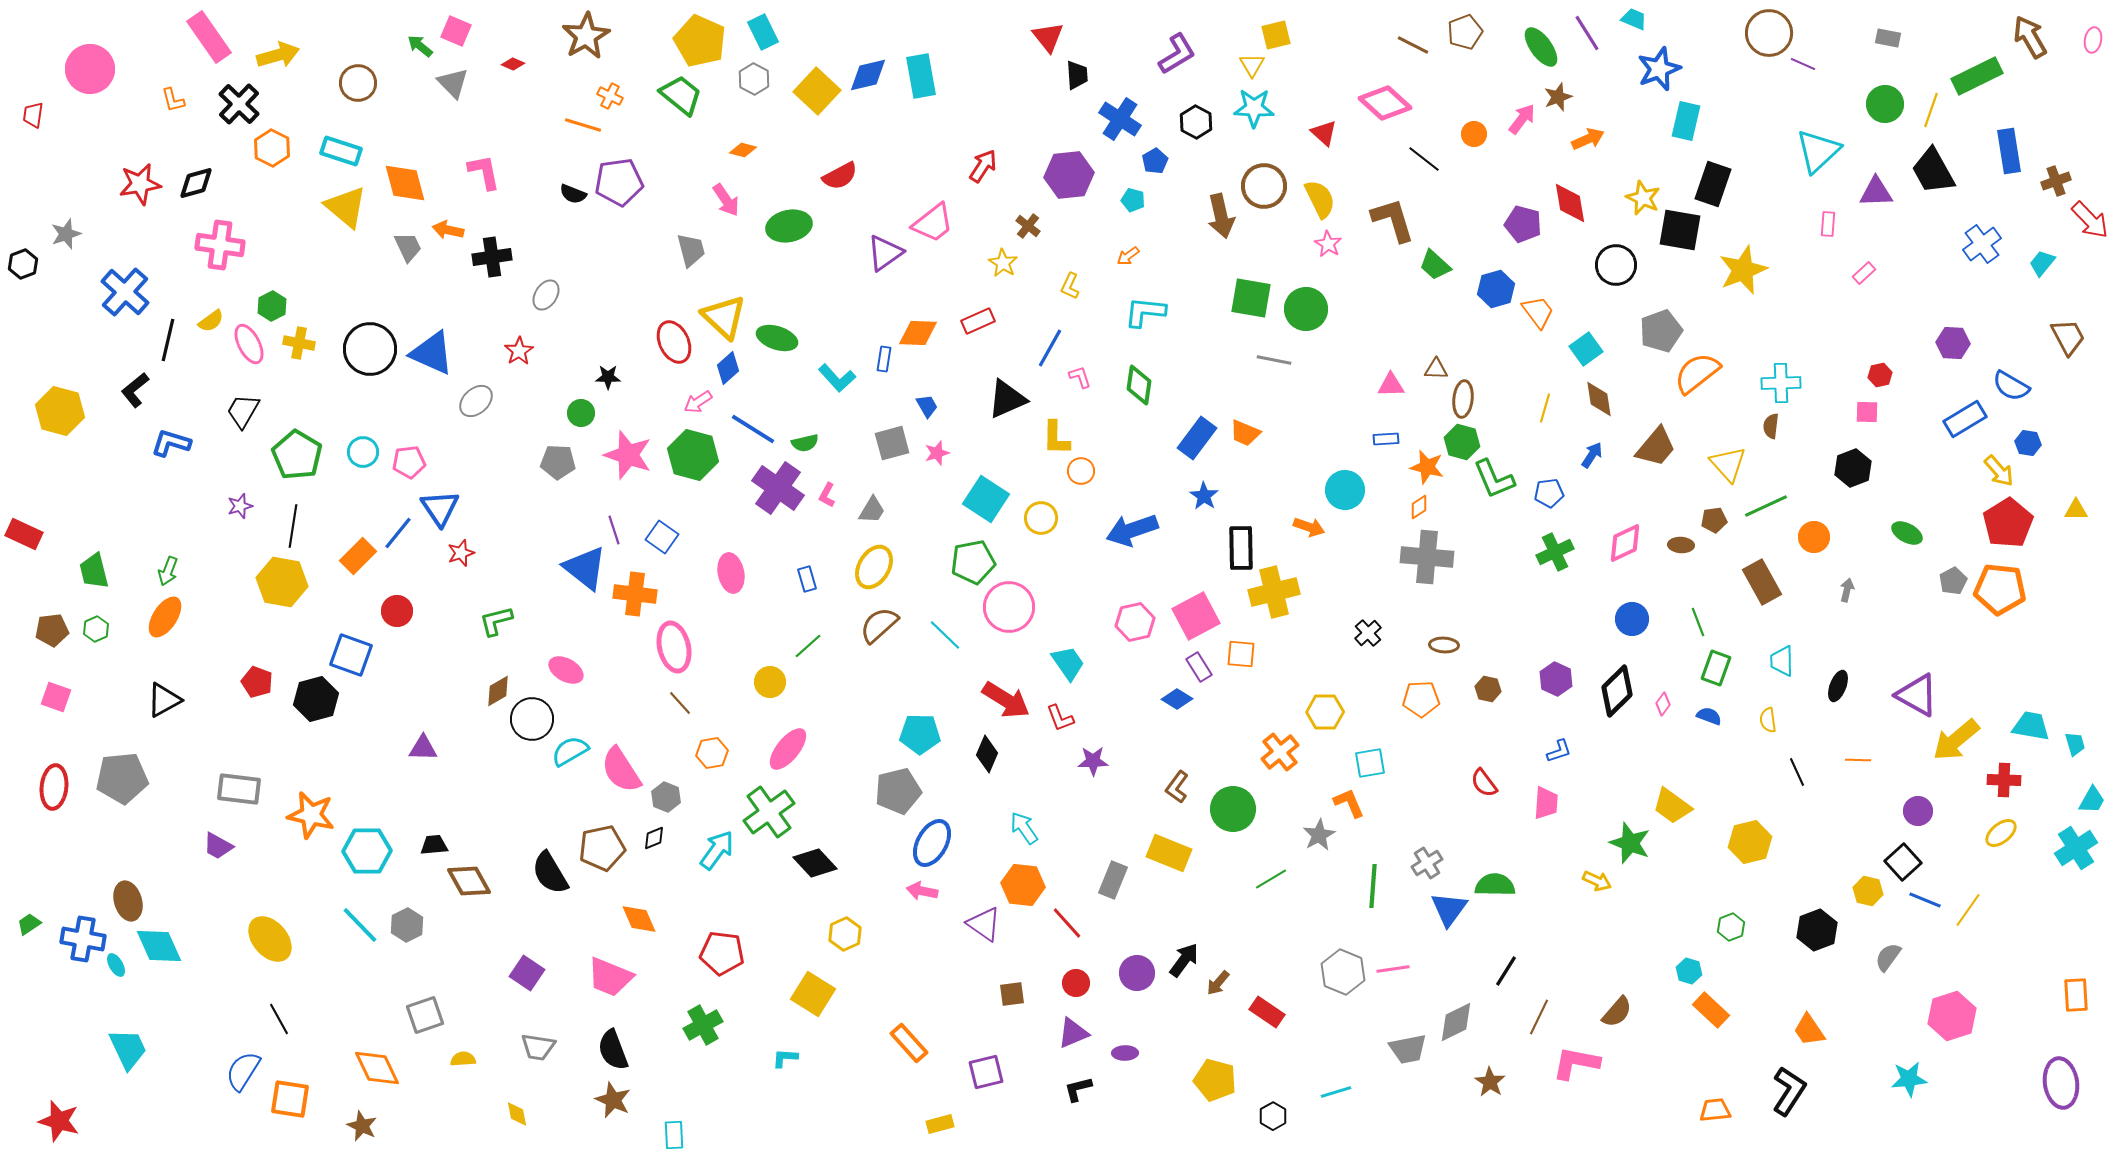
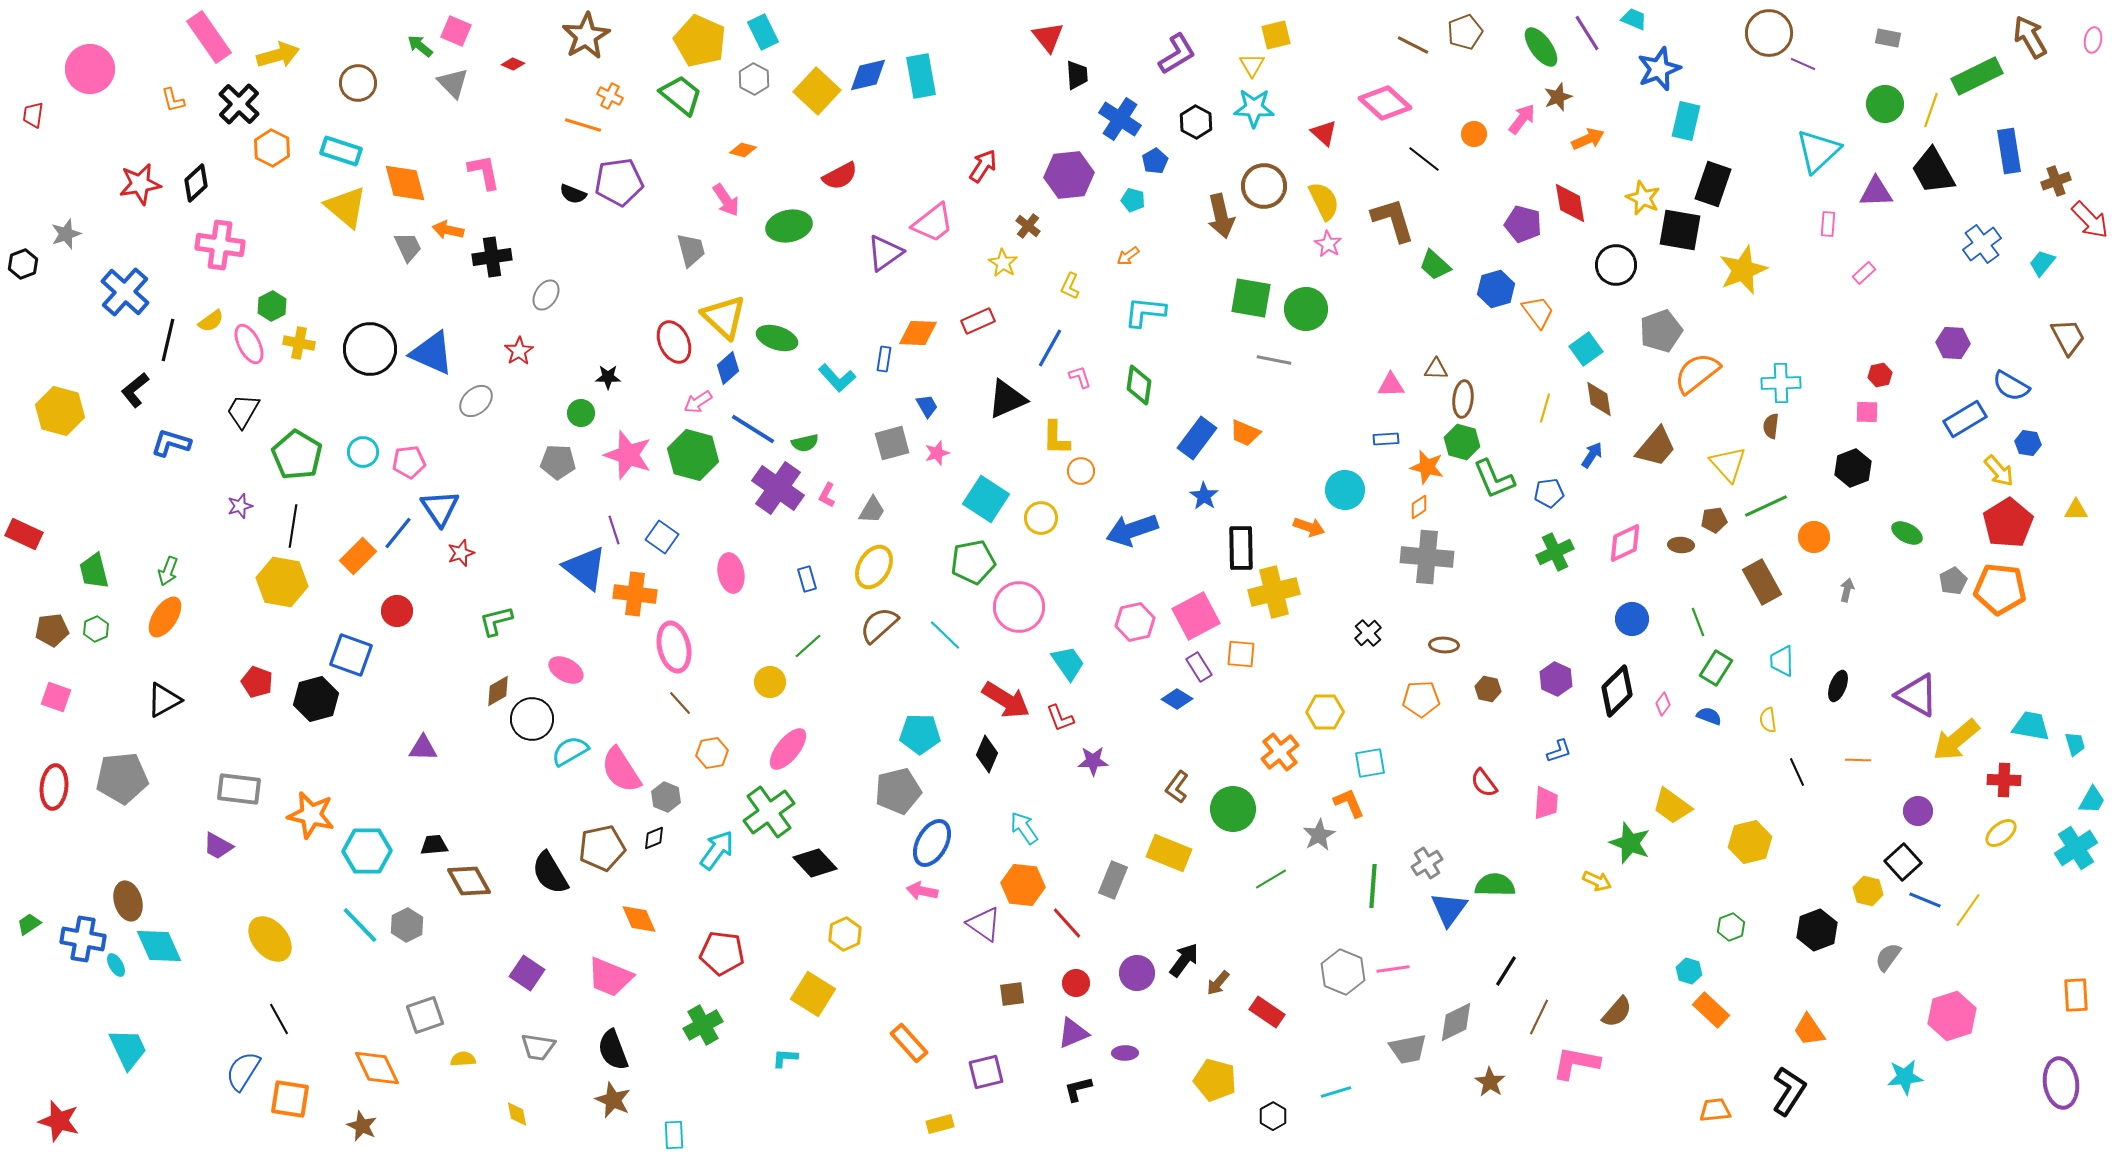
black diamond at (196, 183): rotated 27 degrees counterclockwise
yellow semicircle at (1320, 199): moved 4 px right, 2 px down
pink circle at (1009, 607): moved 10 px right
green rectangle at (1716, 668): rotated 12 degrees clockwise
cyan star at (1909, 1079): moved 4 px left, 2 px up
